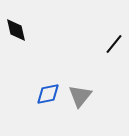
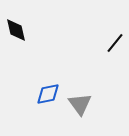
black line: moved 1 px right, 1 px up
gray triangle: moved 8 px down; rotated 15 degrees counterclockwise
